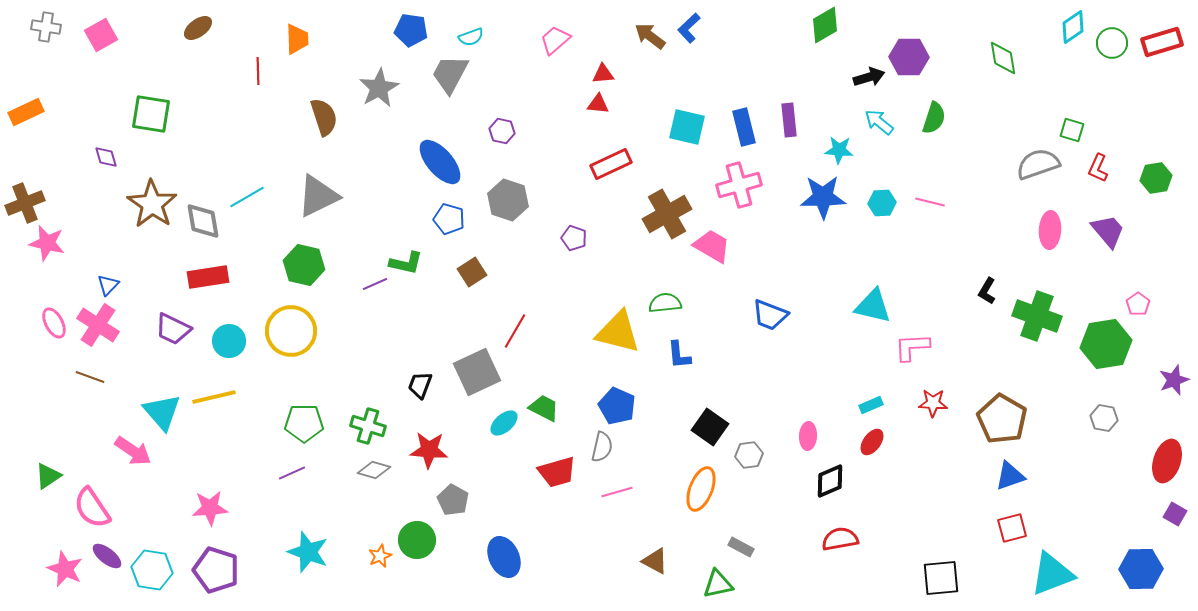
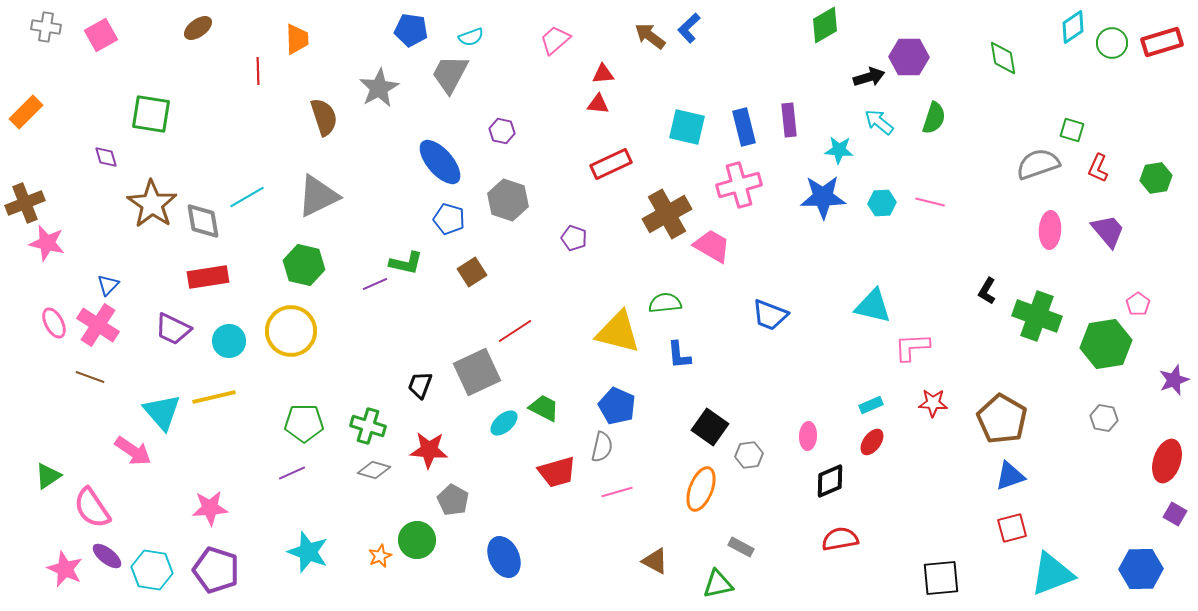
orange rectangle at (26, 112): rotated 20 degrees counterclockwise
red line at (515, 331): rotated 27 degrees clockwise
